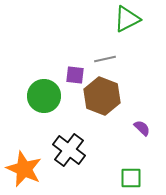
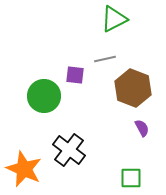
green triangle: moved 13 px left
brown hexagon: moved 31 px right, 8 px up
purple semicircle: rotated 18 degrees clockwise
